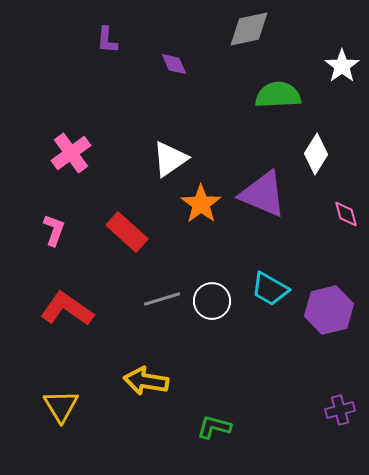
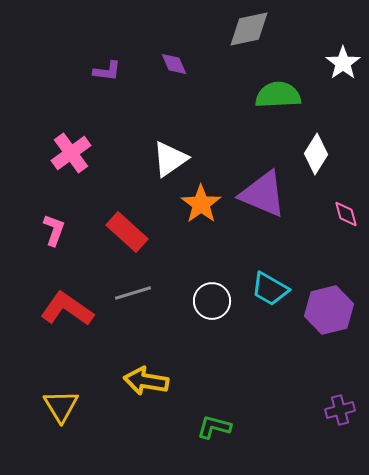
purple L-shape: moved 31 px down; rotated 88 degrees counterclockwise
white star: moved 1 px right, 3 px up
gray line: moved 29 px left, 6 px up
